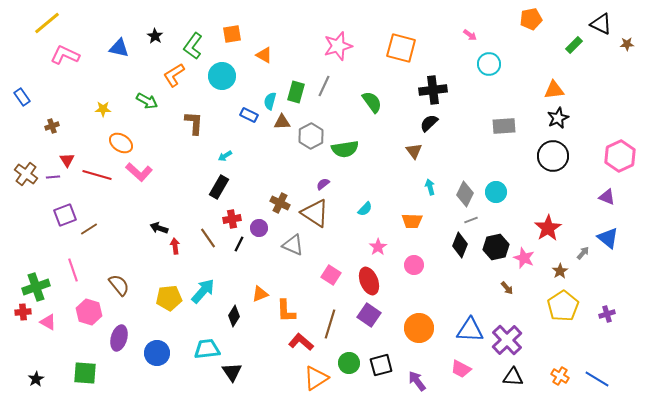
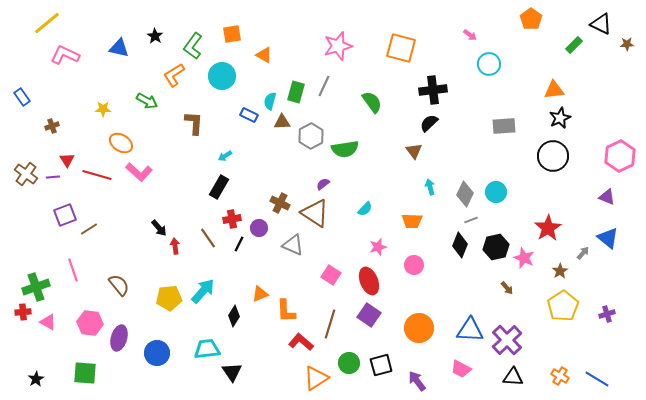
orange pentagon at (531, 19): rotated 25 degrees counterclockwise
black star at (558, 118): moved 2 px right
black arrow at (159, 228): rotated 150 degrees counterclockwise
pink star at (378, 247): rotated 18 degrees clockwise
pink hexagon at (89, 312): moved 1 px right, 11 px down; rotated 10 degrees counterclockwise
